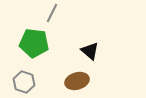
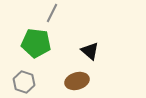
green pentagon: moved 2 px right
